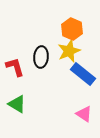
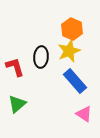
blue rectangle: moved 8 px left, 7 px down; rotated 10 degrees clockwise
green triangle: rotated 48 degrees clockwise
